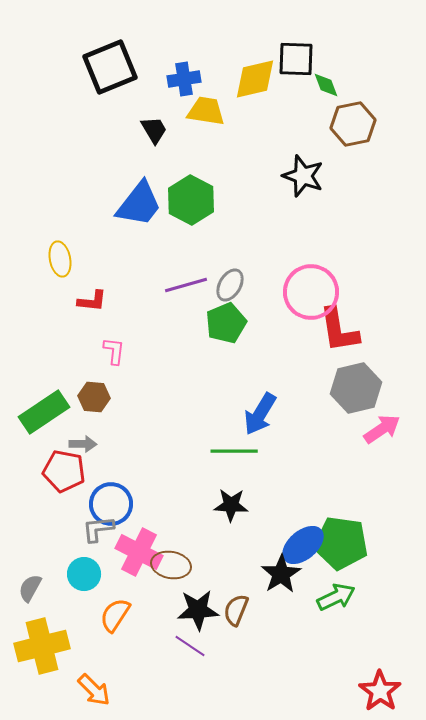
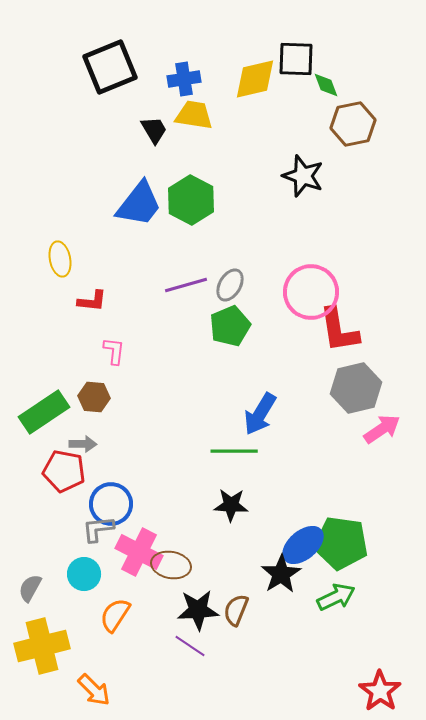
yellow trapezoid at (206, 111): moved 12 px left, 4 px down
green pentagon at (226, 323): moved 4 px right, 3 px down
